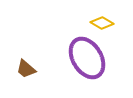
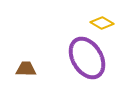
brown trapezoid: rotated 140 degrees clockwise
